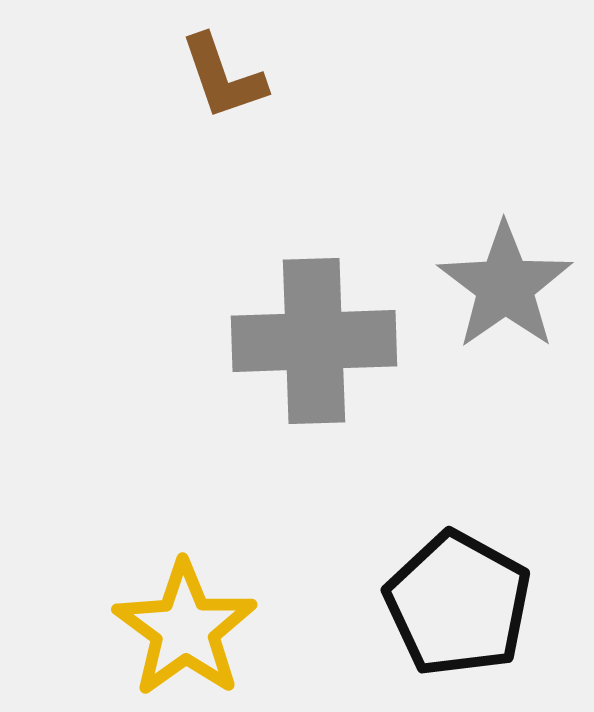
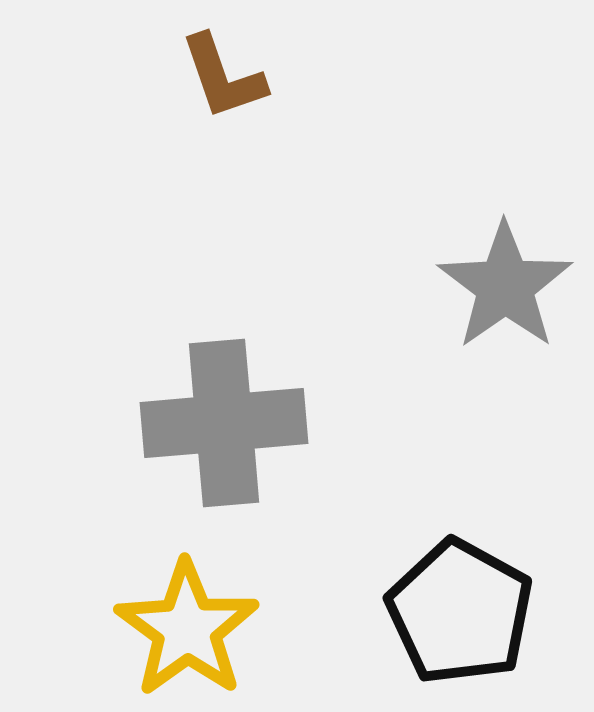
gray cross: moved 90 px left, 82 px down; rotated 3 degrees counterclockwise
black pentagon: moved 2 px right, 8 px down
yellow star: moved 2 px right
